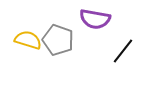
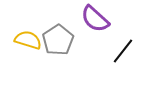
purple semicircle: rotated 32 degrees clockwise
gray pentagon: rotated 20 degrees clockwise
